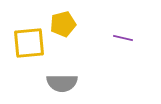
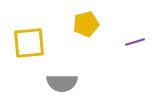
yellow pentagon: moved 23 px right
purple line: moved 12 px right, 4 px down; rotated 30 degrees counterclockwise
